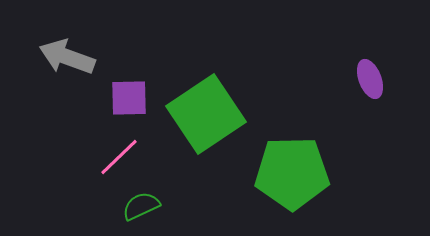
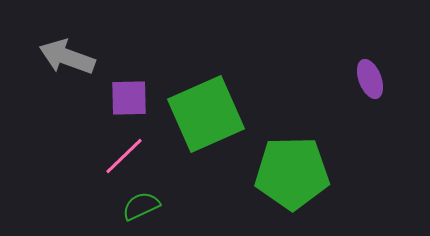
green square: rotated 10 degrees clockwise
pink line: moved 5 px right, 1 px up
